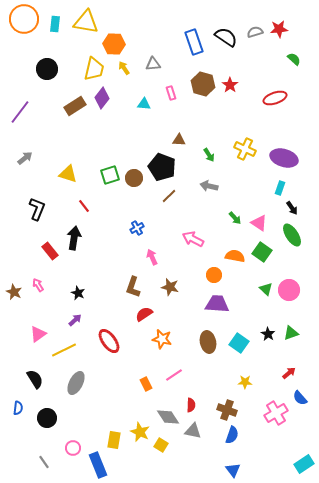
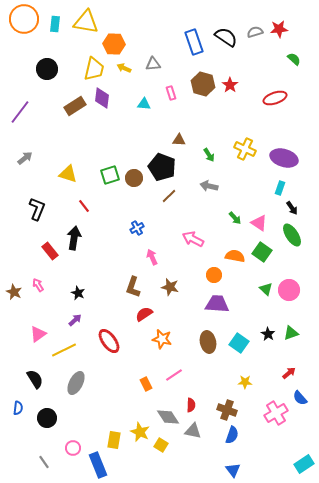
yellow arrow at (124, 68): rotated 32 degrees counterclockwise
purple diamond at (102, 98): rotated 30 degrees counterclockwise
